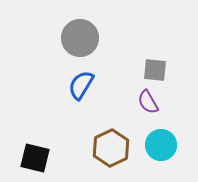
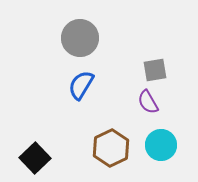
gray square: rotated 15 degrees counterclockwise
black square: rotated 32 degrees clockwise
